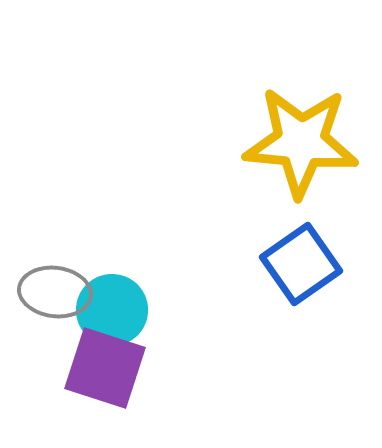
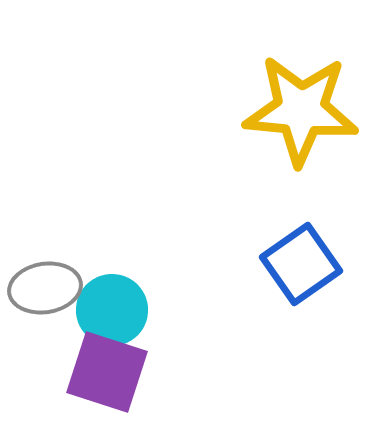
yellow star: moved 32 px up
gray ellipse: moved 10 px left, 4 px up; rotated 16 degrees counterclockwise
purple square: moved 2 px right, 4 px down
